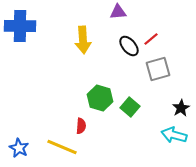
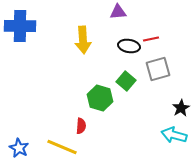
red line: rotated 28 degrees clockwise
black ellipse: rotated 40 degrees counterclockwise
green square: moved 4 px left, 26 px up
